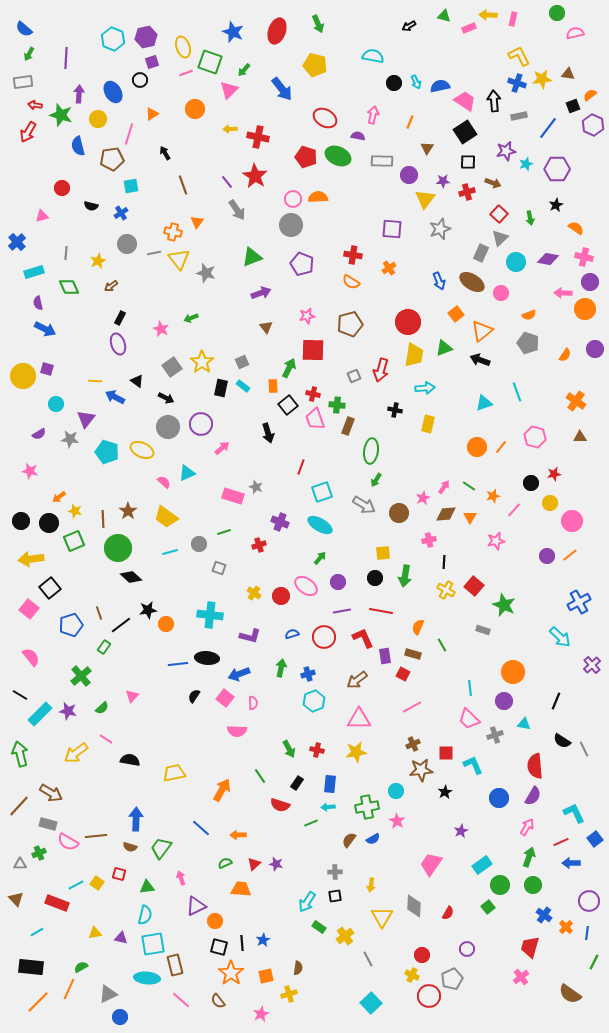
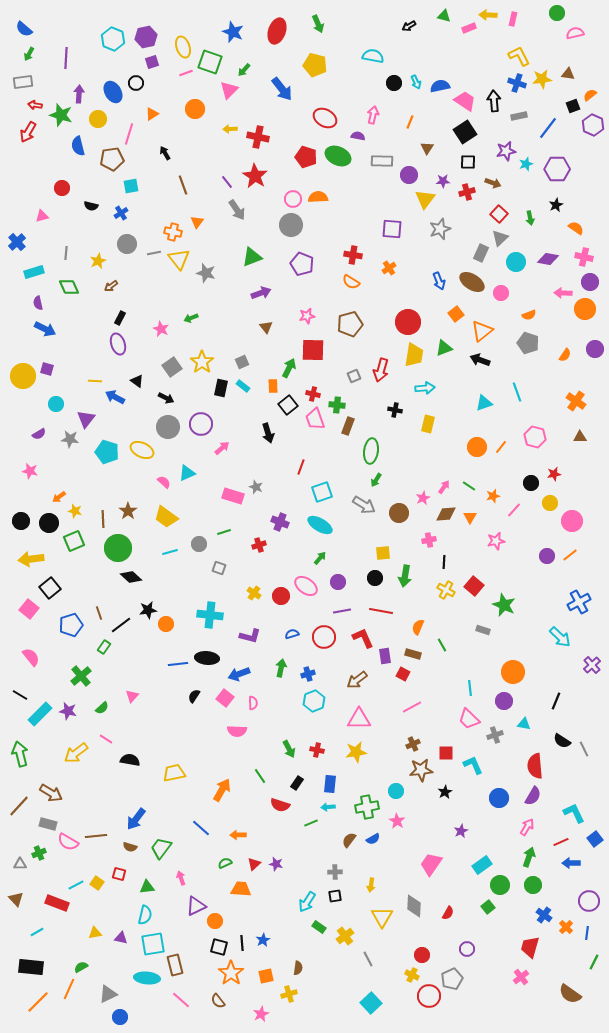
black circle at (140, 80): moved 4 px left, 3 px down
blue arrow at (136, 819): rotated 145 degrees counterclockwise
